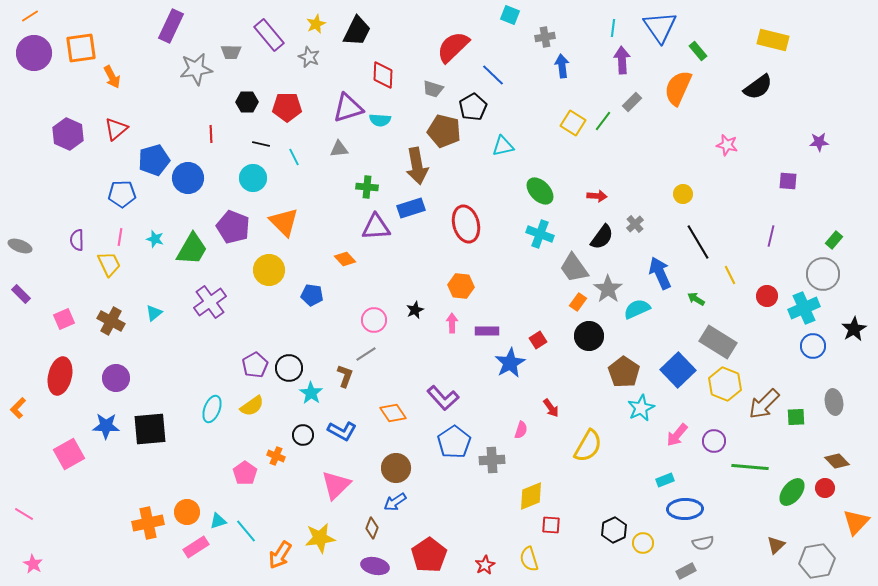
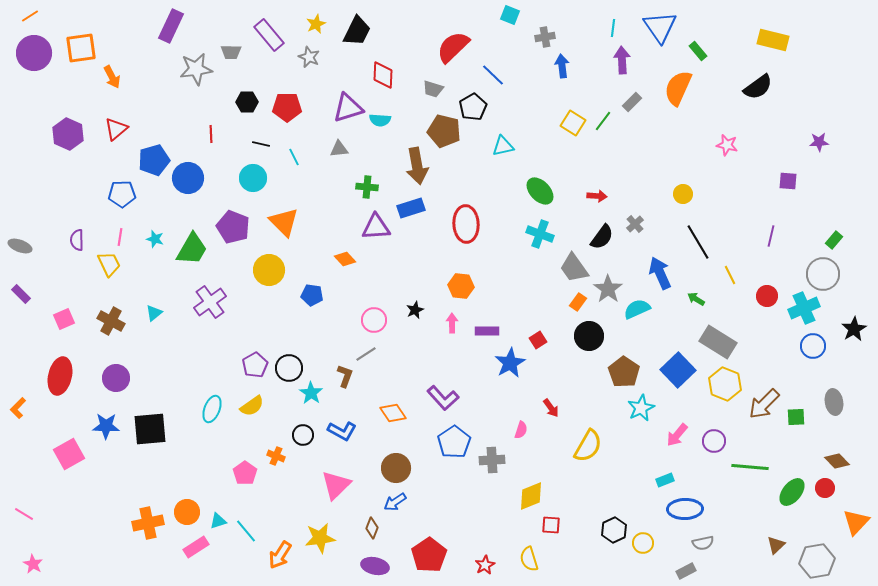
red ellipse at (466, 224): rotated 12 degrees clockwise
